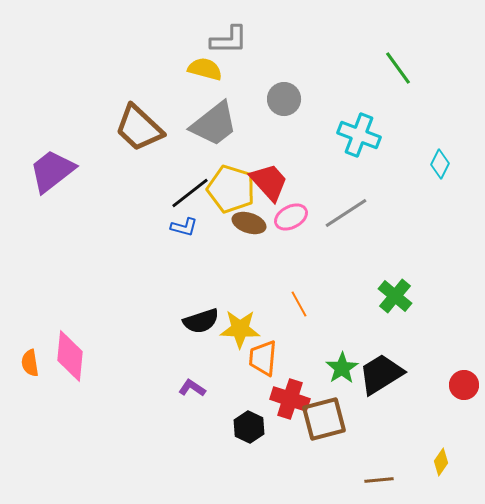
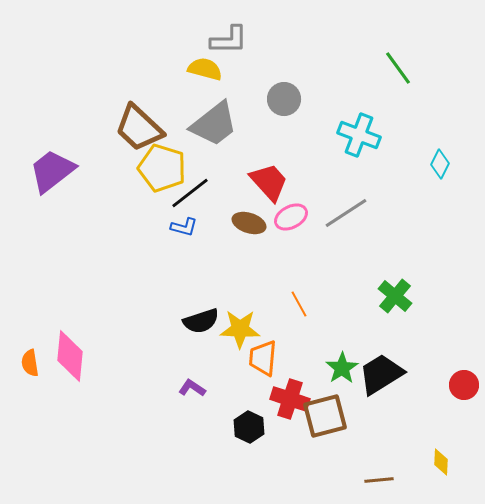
yellow pentagon: moved 69 px left, 21 px up
brown square: moved 1 px right, 3 px up
yellow diamond: rotated 32 degrees counterclockwise
